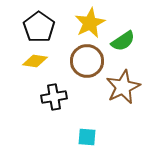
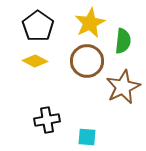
black pentagon: moved 1 px left, 1 px up
green semicircle: rotated 50 degrees counterclockwise
yellow diamond: rotated 20 degrees clockwise
black cross: moved 7 px left, 23 px down
